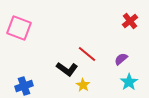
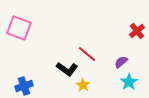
red cross: moved 7 px right, 10 px down
purple semicircle: moved 3 px down
